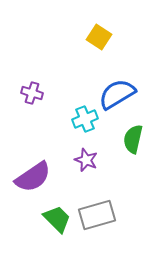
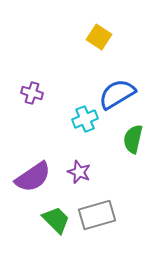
purple star: moved 7 px left, 12 px down
green trapezoid: moved 1 px left, 1 px down
